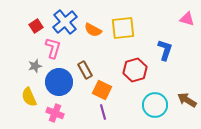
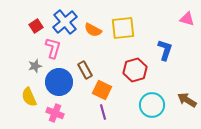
cyan circle: moved 3 px left
